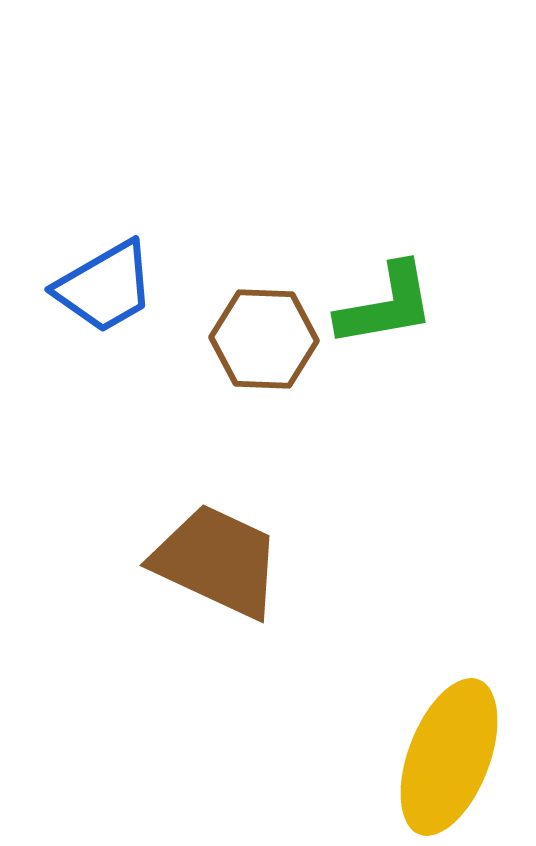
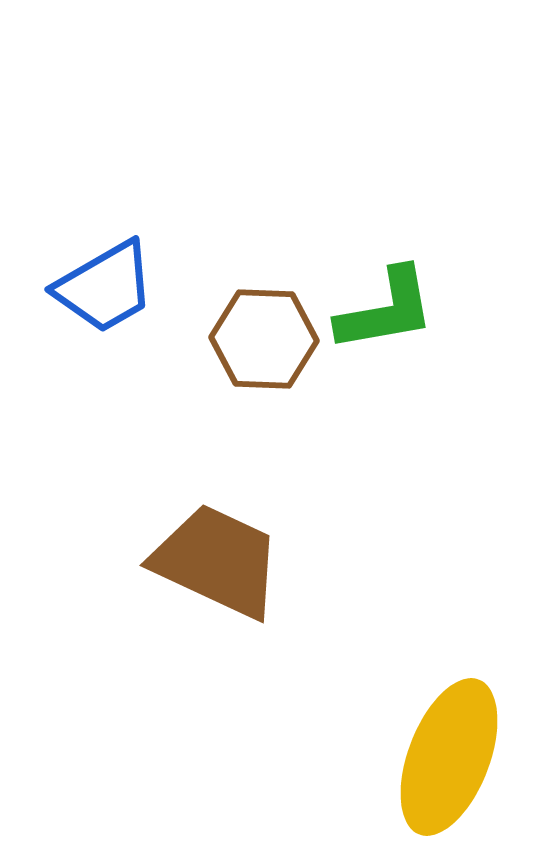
green L-shape: moved 5 px down
